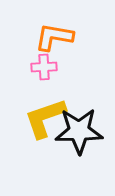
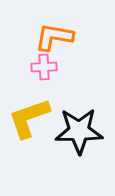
yellow L-shape: moved 16 px left
